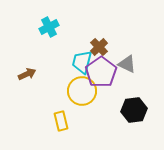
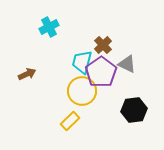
brown cross: moved 4 px right, 2 px up
yellow rectangle: moved 9 px right; rotated 60 degrees clockwise
